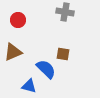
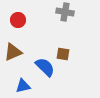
blue semicircle: moved 1 px left, 2 px up
blue triangle: moved 6 px left; rotated 28 degrees counterclockwise
